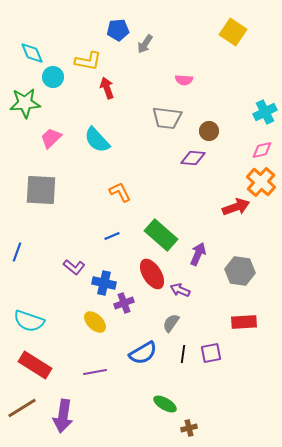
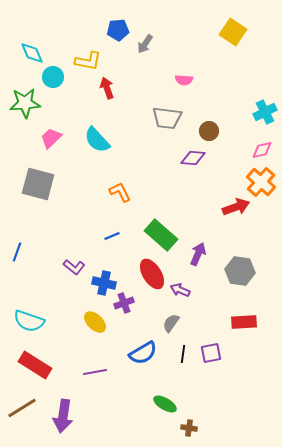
gray square at (41, 190): moved 3 px left, 6 px up; rotated 12 degrees clockwise
brown cross at (189, 428): rotated 21 degrees clockwise
